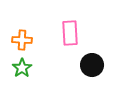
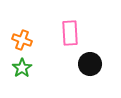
orange cross: rotated 18 degrees clockwise
black circle: moved 2 px left, 1 px up
